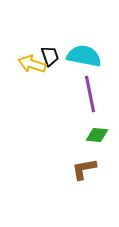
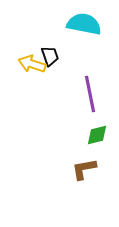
cyan semicircle: moved 32 px up
green diamond: rotated 20 degrees counterclockwise
